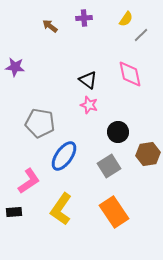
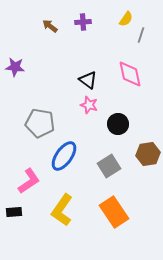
purple cross: moved 1 px left, 4 px down
gray line: rotated 28 degrees counterclockwise
black circle: moved 8 px up
yellow L-shape: moved 1 px right, 1 px down
